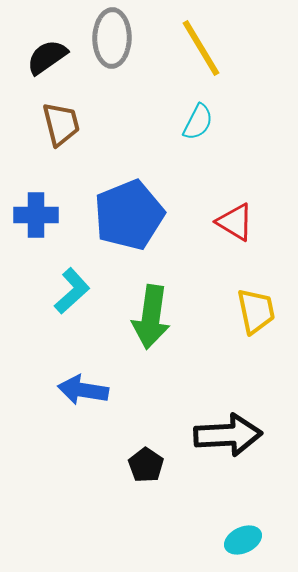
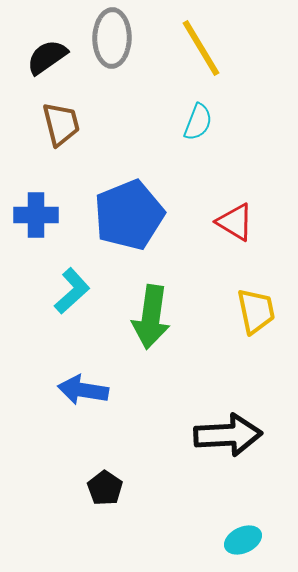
cyan semicircle: rotated 6 degrees counterclockwise
black pentagon: moved 41 px left, 23 px down
